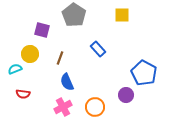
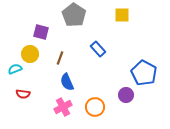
purple square: moved 1 px left, 2 px down
